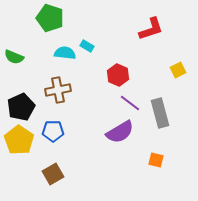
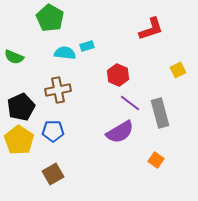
green pentagon: rotated 12 degrees clockwise
cyan rectangle: rotated 48 degrees counterclockwise
orange square: rotated 21 degrees clockwise
